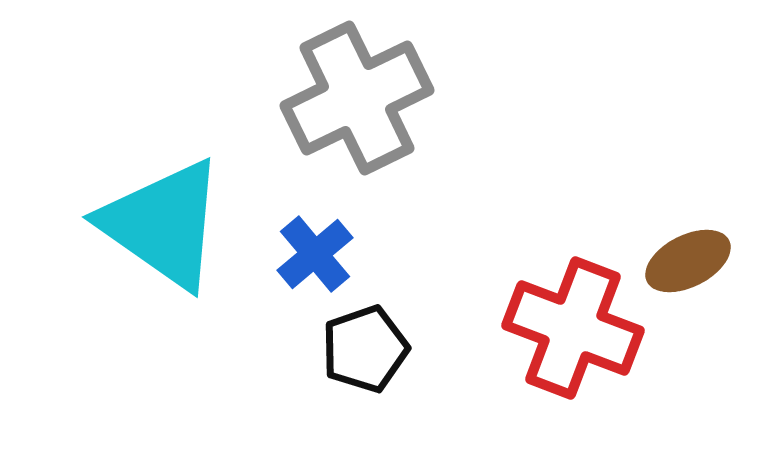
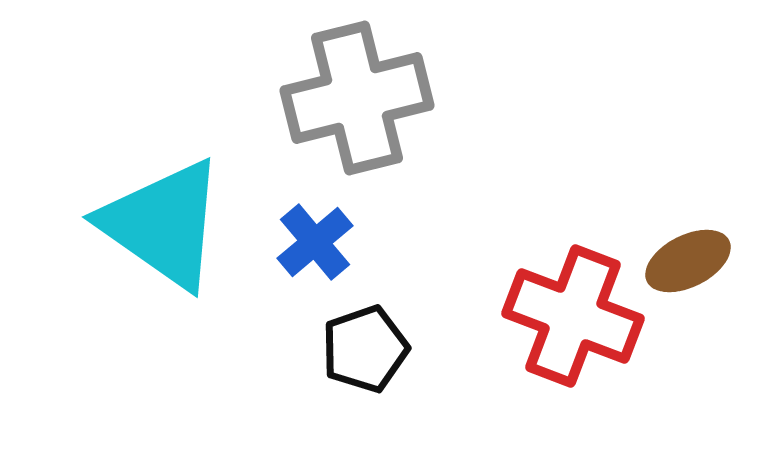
gray cross: rotated 12 degrees clockwise
blue cross: moved 12 px up
red cross: moved 12 px up
